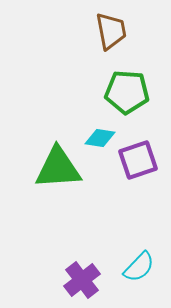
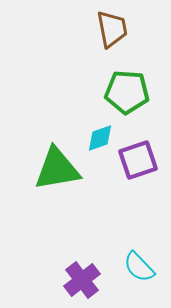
brown trapezoid: moved 1 px right, 2 px up
cyan diamond: rotated 28 degrees counterclockwise
green triangle: moved 1 px left, 1 px down; rotated 6 degrees counterclockwise
cyan semicircle: rotated 92 degrees clockwise
